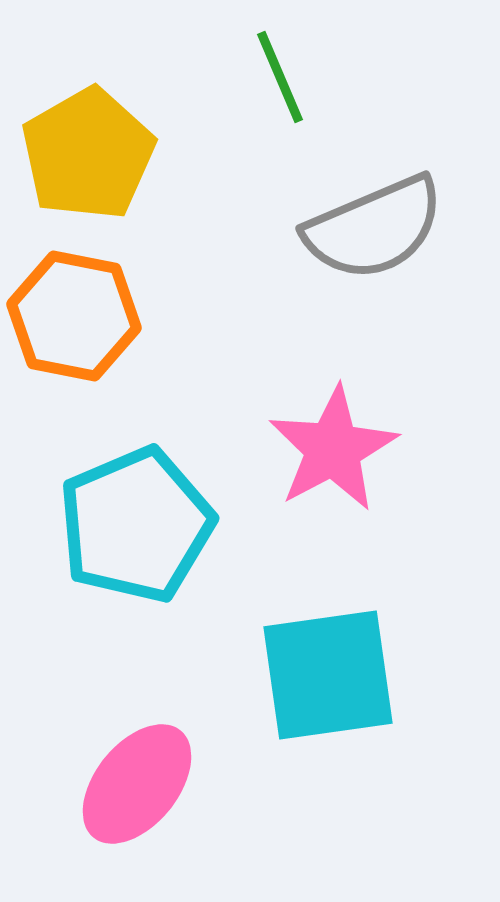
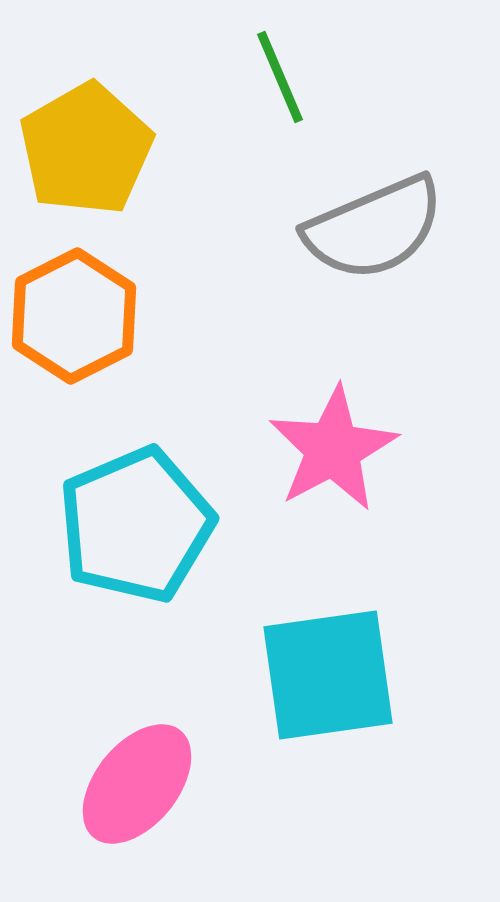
yellow pentagon: moved 2 px left, 5 px up
orange hexagon: rotated 22 degrees clockwise
